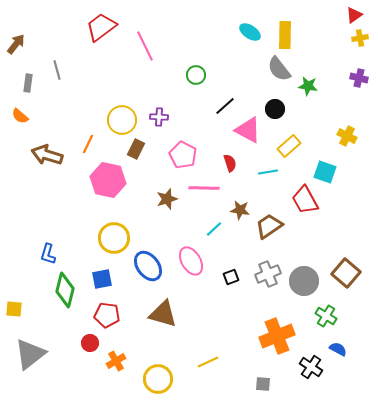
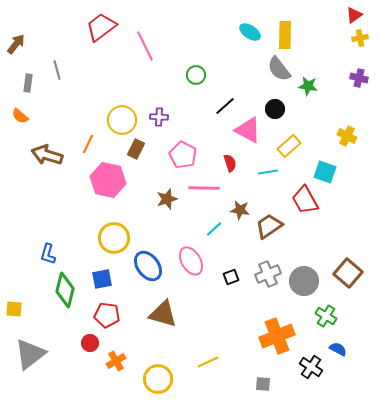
brown square at (346, 273): moved 2 px right
